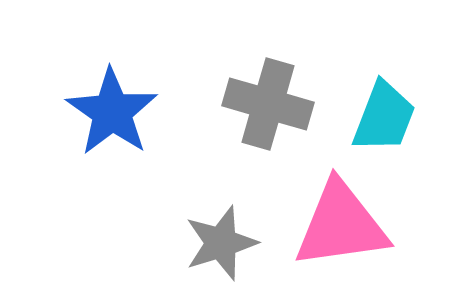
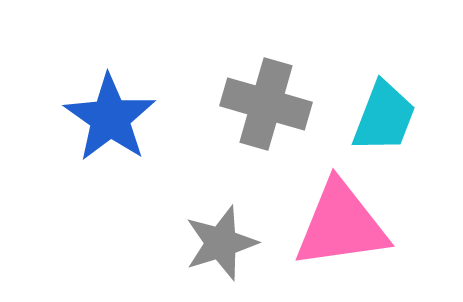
gray cross: moved 2 px left
blue star: moved 2 px left, 6 px down
